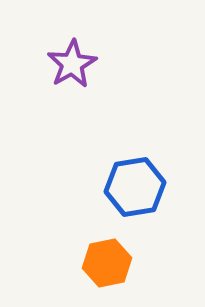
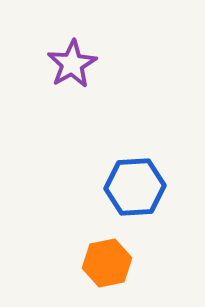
blue hexagon: rotated 6 degrees clockwise
